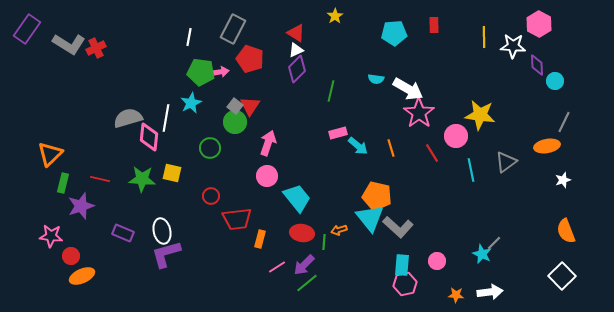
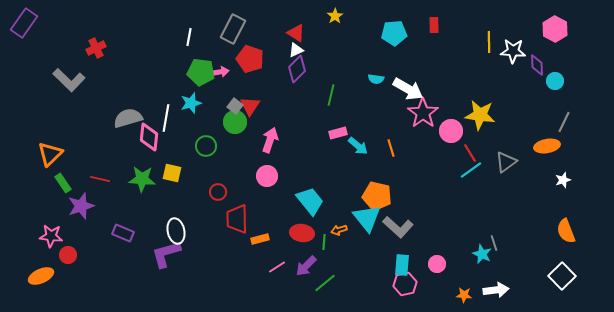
pink hexagon at (539, 24): moved 16 px right, 5 px down
purple rectangle at (27, 29): moved 3 px left, 6 px up
yellow line at (484, 37): moved 5 px right, 5 px down
gray L-shape at (69, 44): moved 36 px down; rotated 12 degrees clockwise
white star at (513, 46): moved 5 px down
green line at (331, 91): moved 4 px down
cyan star at (191, 103): rotated 10 degrees clockwise
pink star at (419, 113): moved 4 px right
pink circle at (456, 136): moved 5 px left, 5 px up
pink arrow at (268, 143): moved 2 px right, 3 px up
green circle at (210, 148): moved 4 px left, 2 px up
red line at (432, 153): moved 38 px right
cyan line at (471, 170): rotated 65 degrees clockwise
green rectangle at (63, 183): rotated 48 degrees counterclockwise
red circle at (211, 196): moved 7 px right, 4 px up
cyan trapezoid at (297, 198): moved 13 px right, 3 px down
cyan triangle at (370, 218): moved 3 px left
red trapezoid at (237, 219): rotated 96 degrees clockwise
white ellipse at (162, 231): moved 14 px right
orange rectangle at (260, 239): rotated 60 degrees clockwise
gray line at (494, 243): rotated 63 degrees counterclockwise
red circle at (71, 256): moved 3 px left, 1 px up
pink circle at (437, 261): moved 3 px down
purple arrow at (304, 265): moved 2 px right, 1 px down
orange ellipse at (82, 276): moved 41 px left
green line at (307, 283): moved 18 px right
white arrow at (490, 292): moved 6 px right, 2 px up
orange star at (456, 295): moved 8 px right
